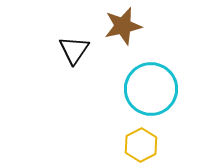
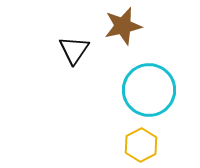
cyan circle: moved 2 px left, 1 px down
